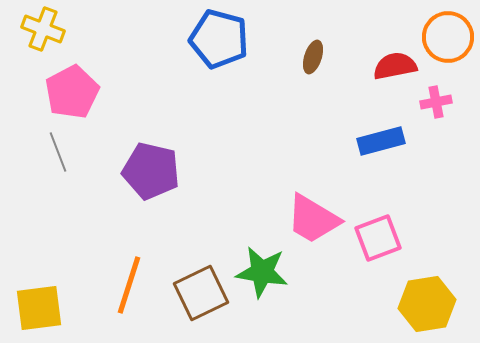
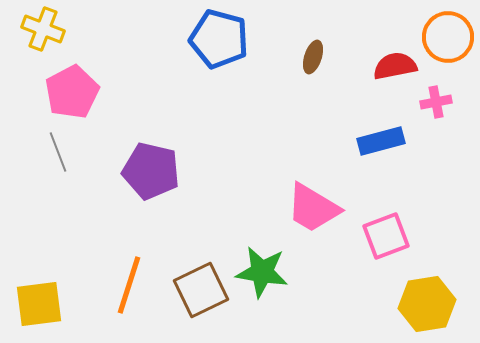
pink trapezoid: moved 11 px up
pink square: moved 8 px right, 2 px up
brown square: moved 3 px up
yellow square: moved 4 px up
